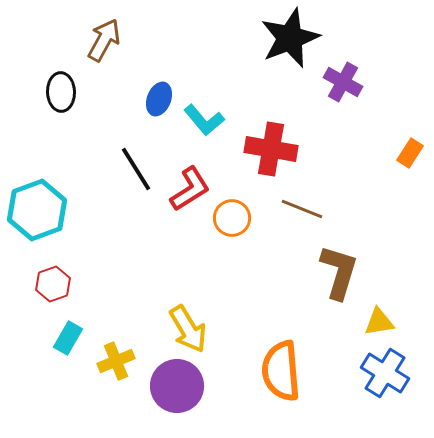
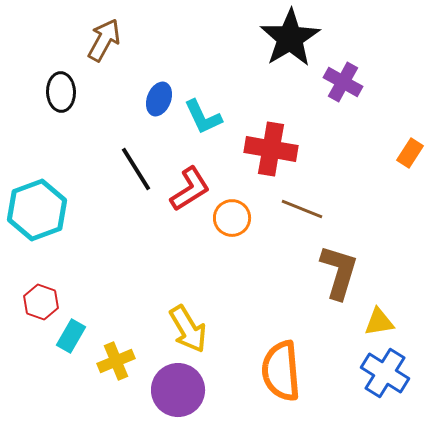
black star: rotated 10 degrees counterclockwise
cyan L-shape: moved 1 px left, 3 px up; rotated 15 degrees clockwise
red hexagon: moved 12 px left, 18 px down; rotated 20 degrees counterclockwise
cyan rectangle: moved 3 px right, 2 px up
purple circle: moved 1 px right, 4 px down
